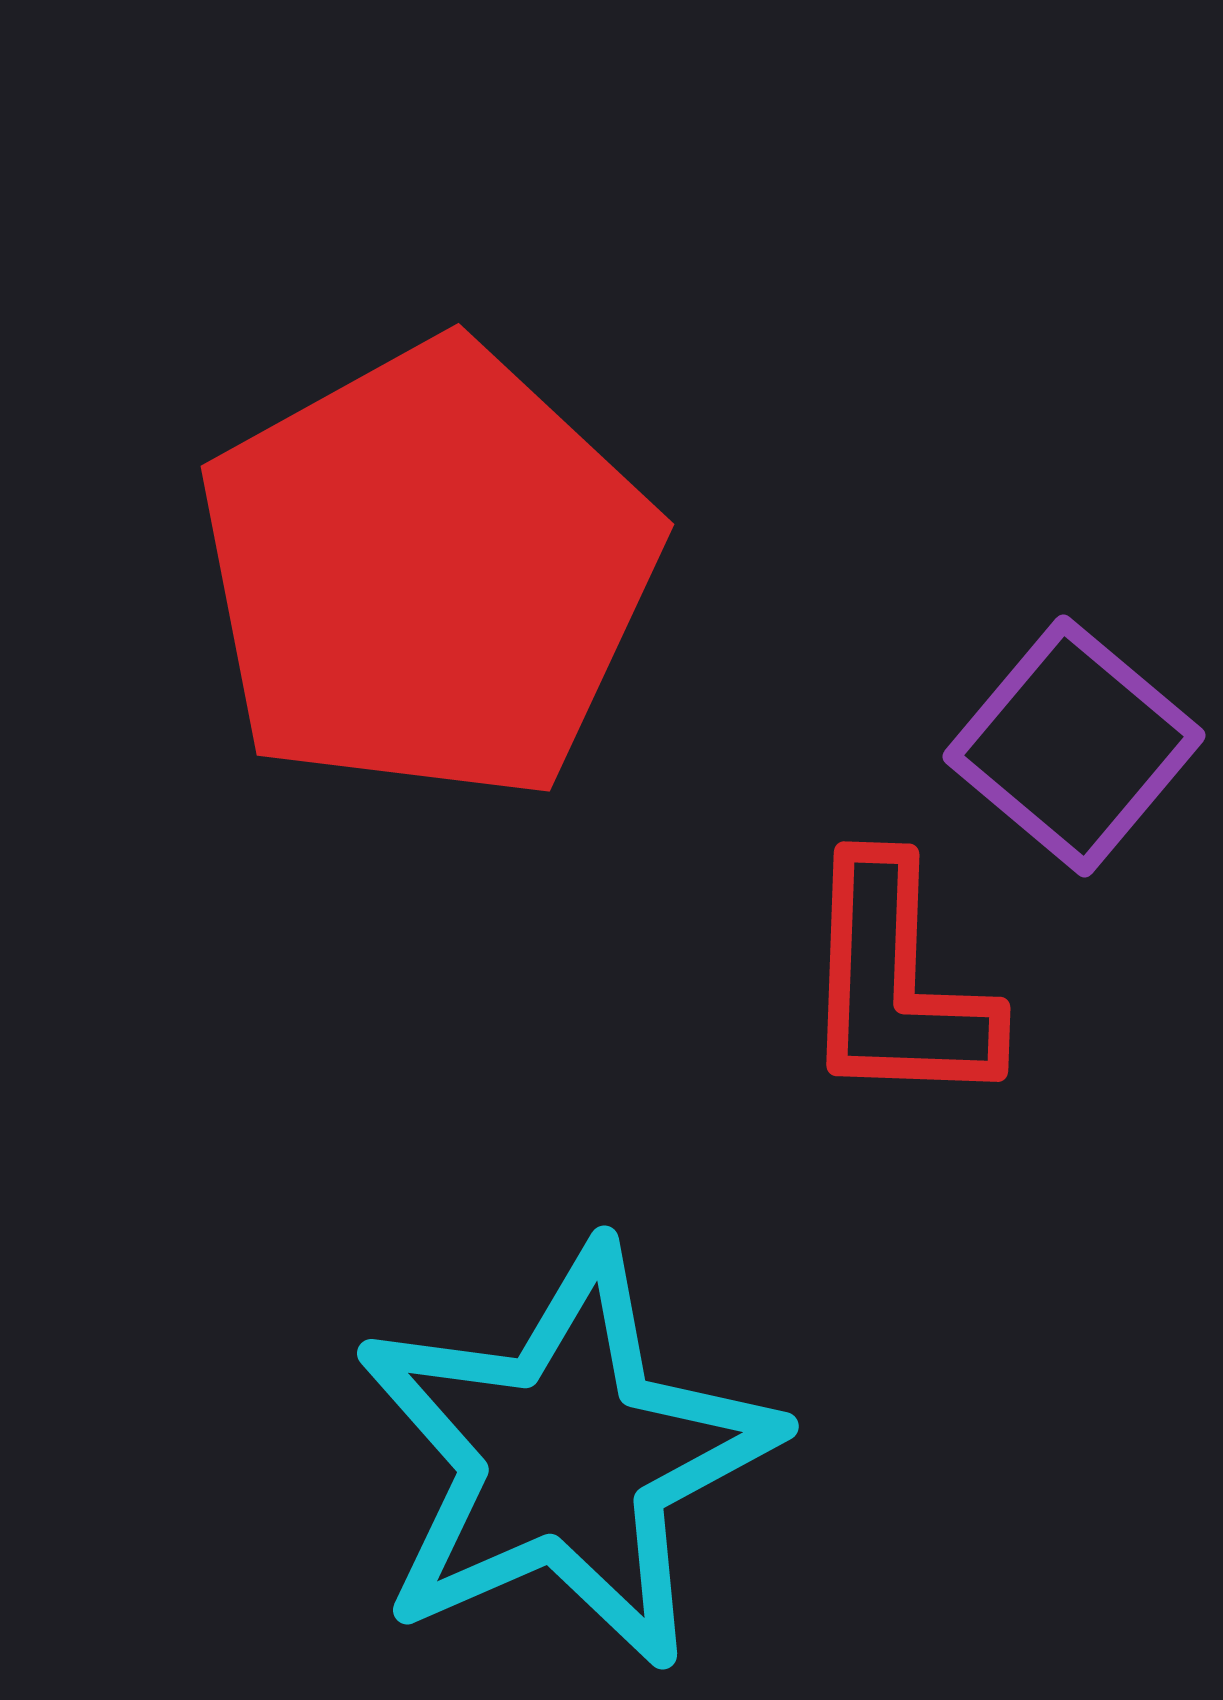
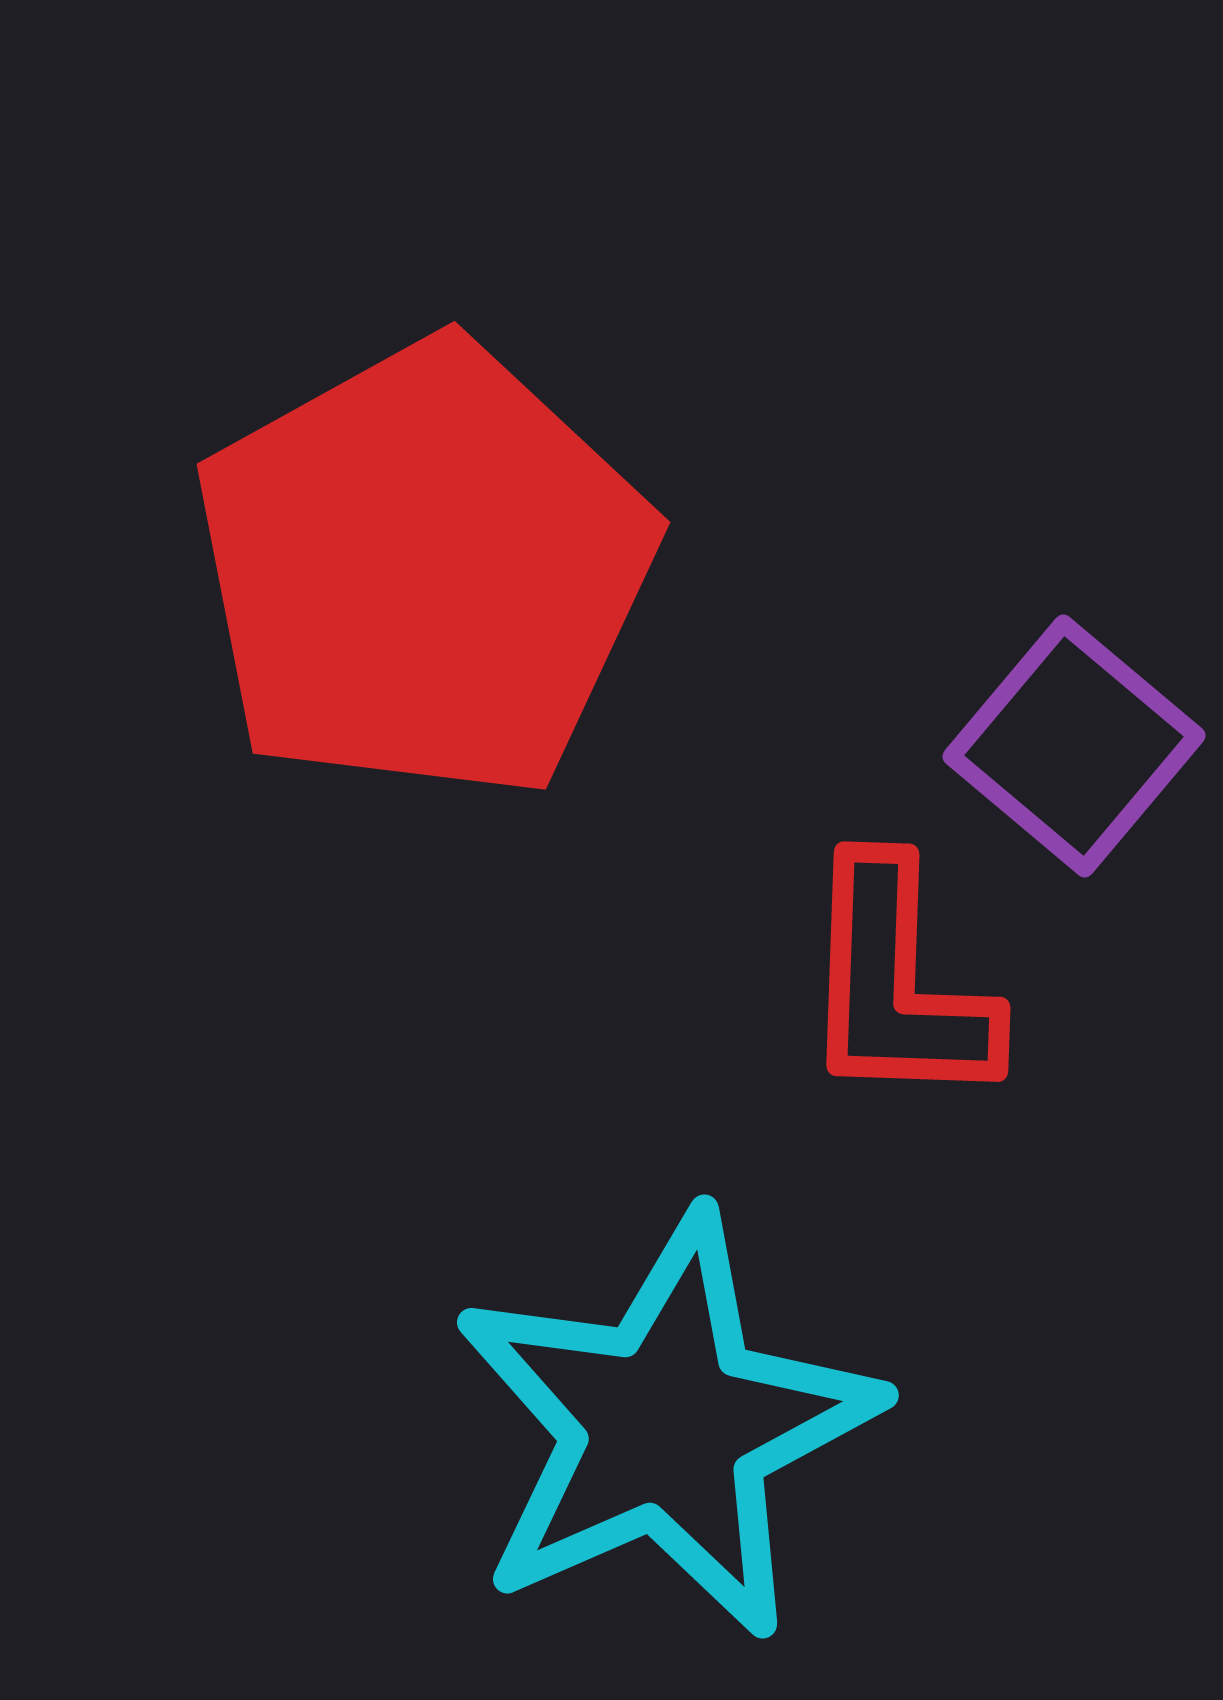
red pentagon: moved 4 px left, 2 px up
cyan star: moved 100 px right, 31 px up
